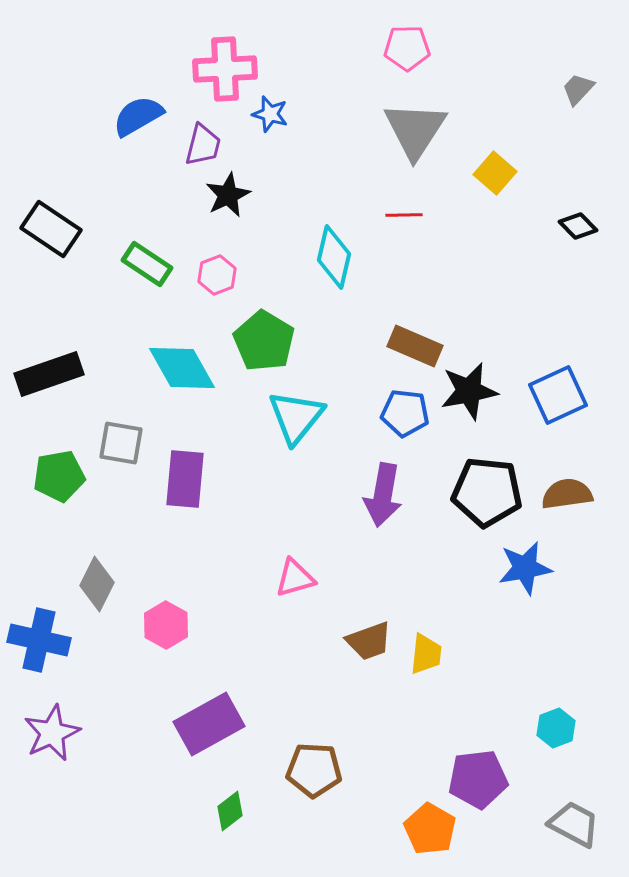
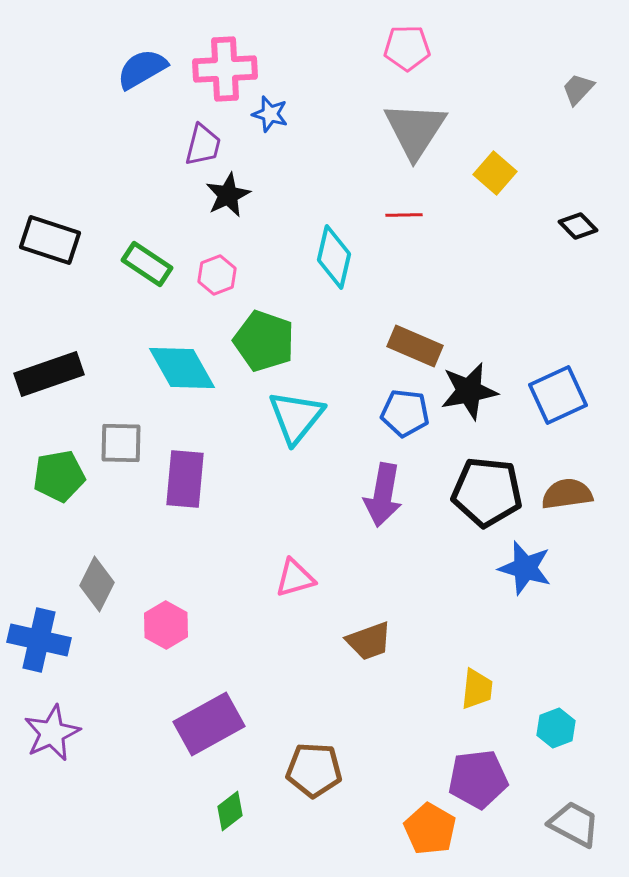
blue semicircle at (138, 116): moved 4 px right, 47 px up
black rectangle at (51, 229): moved 1 px left, 11 px down; rotated 16 degrees counterclockwise
green pentagon at (264, 341): rotated 12 degrees counterclockwise
gray square at (121, 443): rotated 9 degrees counterclockwise
blue star at (525, 568): rotated 26 degrees clockwise
yellow trapezoid at (426, 654): moved 51 px right, 35 px down
